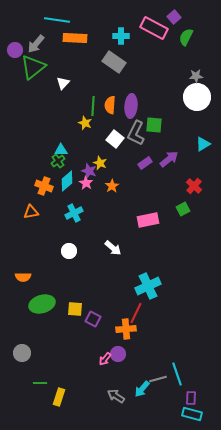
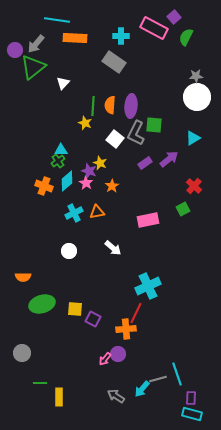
cyan triangle at (203, 144): moved 10 px left, 6 px up
orange triangle at (31, 212): moved 66 px right
yellow rectangle at (59, 397): rotated 18 degrees counterclockwise
